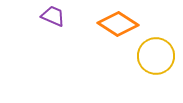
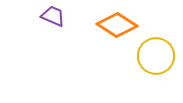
orange diamond: moved 1 px left, 1 px down
